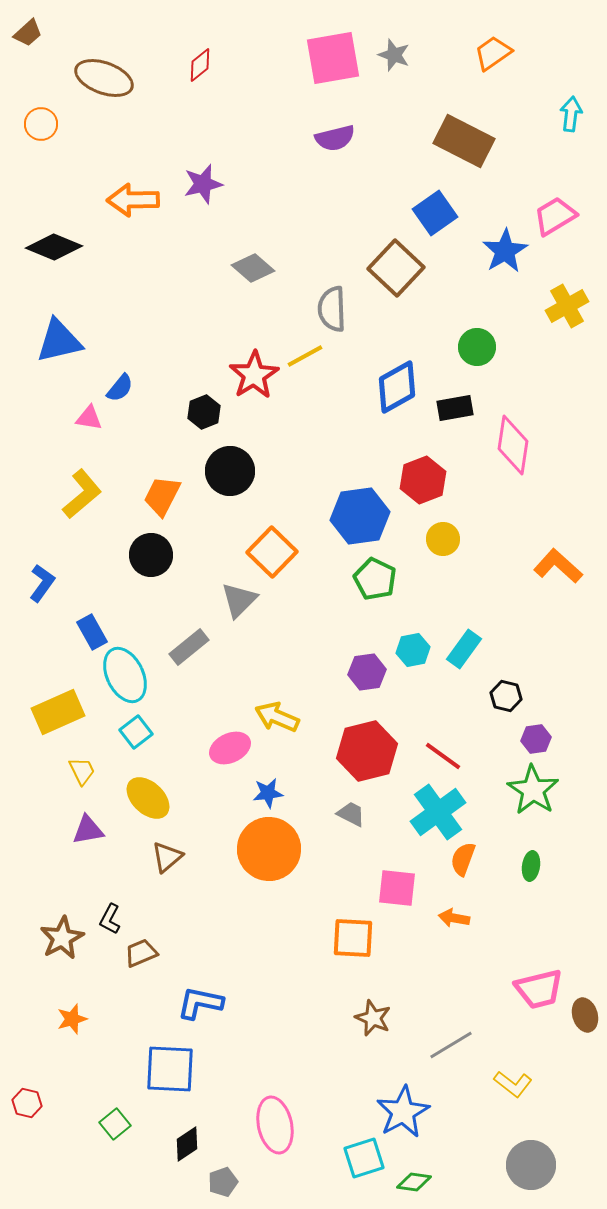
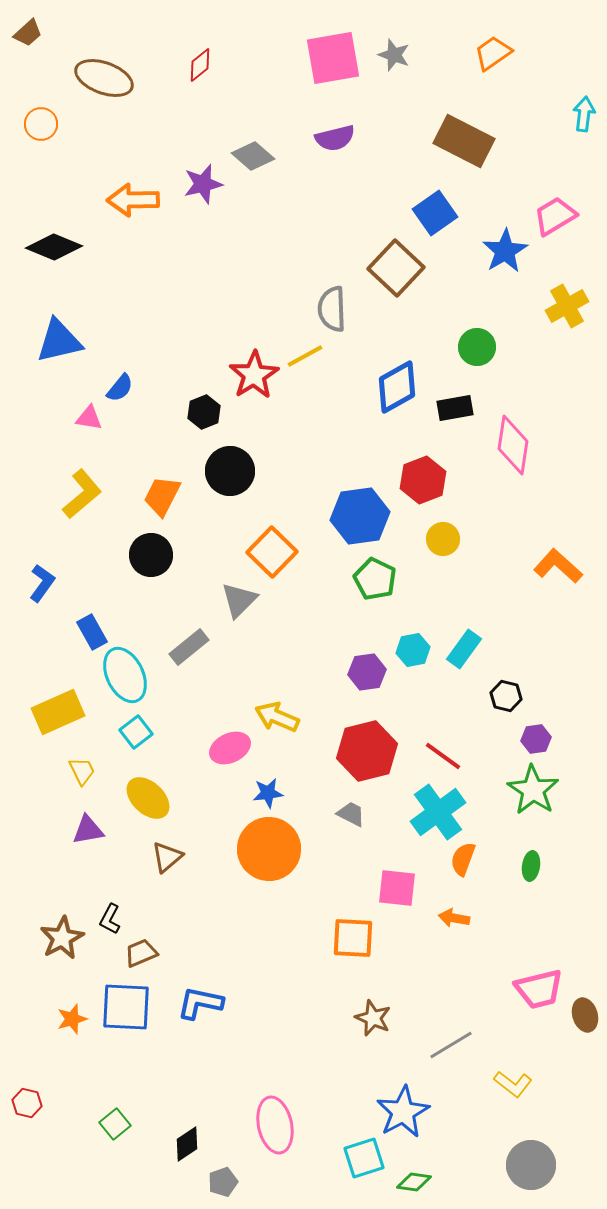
cyan arrow at (571, 114): moved 13 px right
gray diamond at (253, 268): moved 112 px up
blue square at (170, 1069): moved 44 px left, 62 px up
